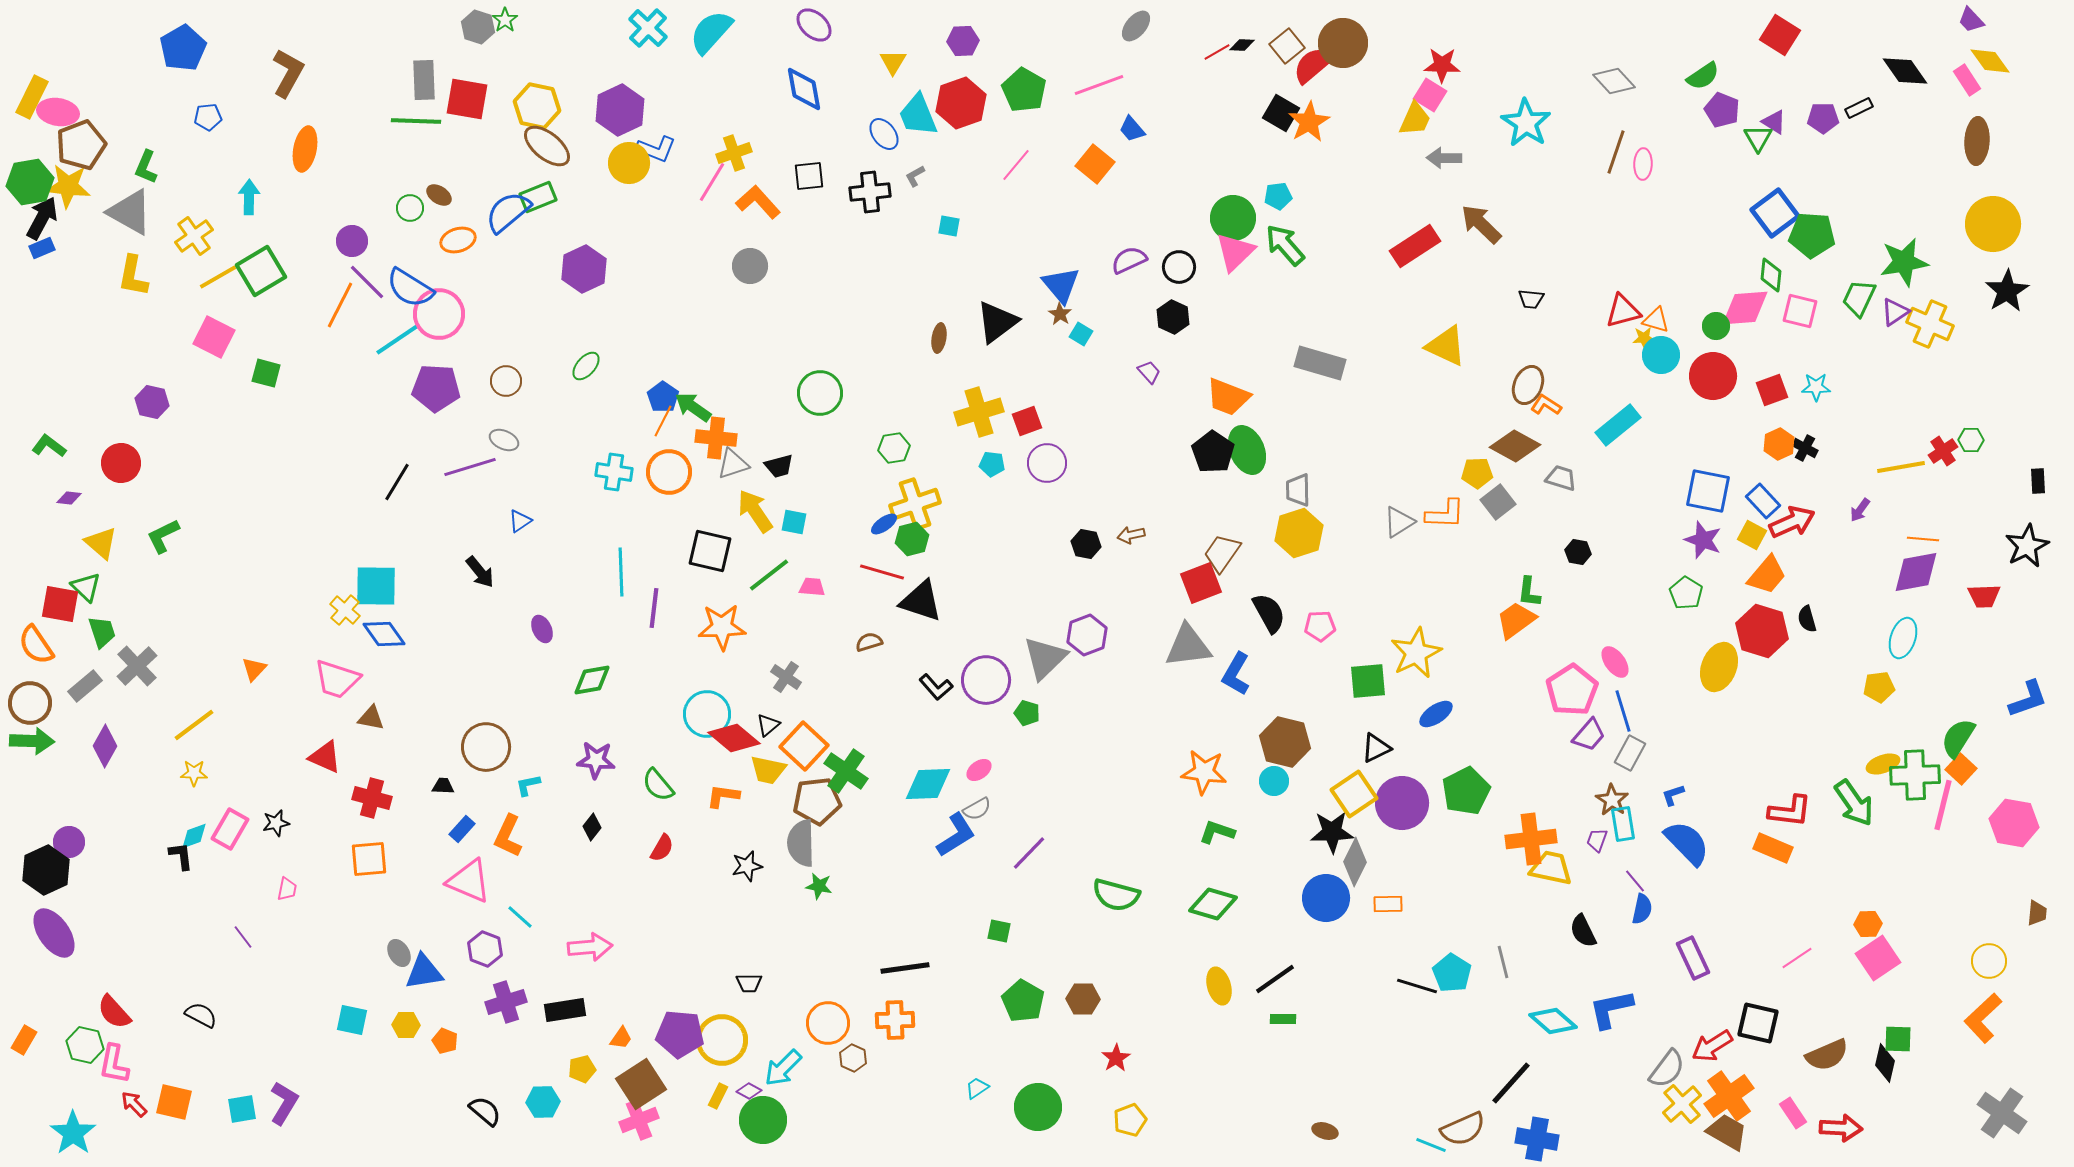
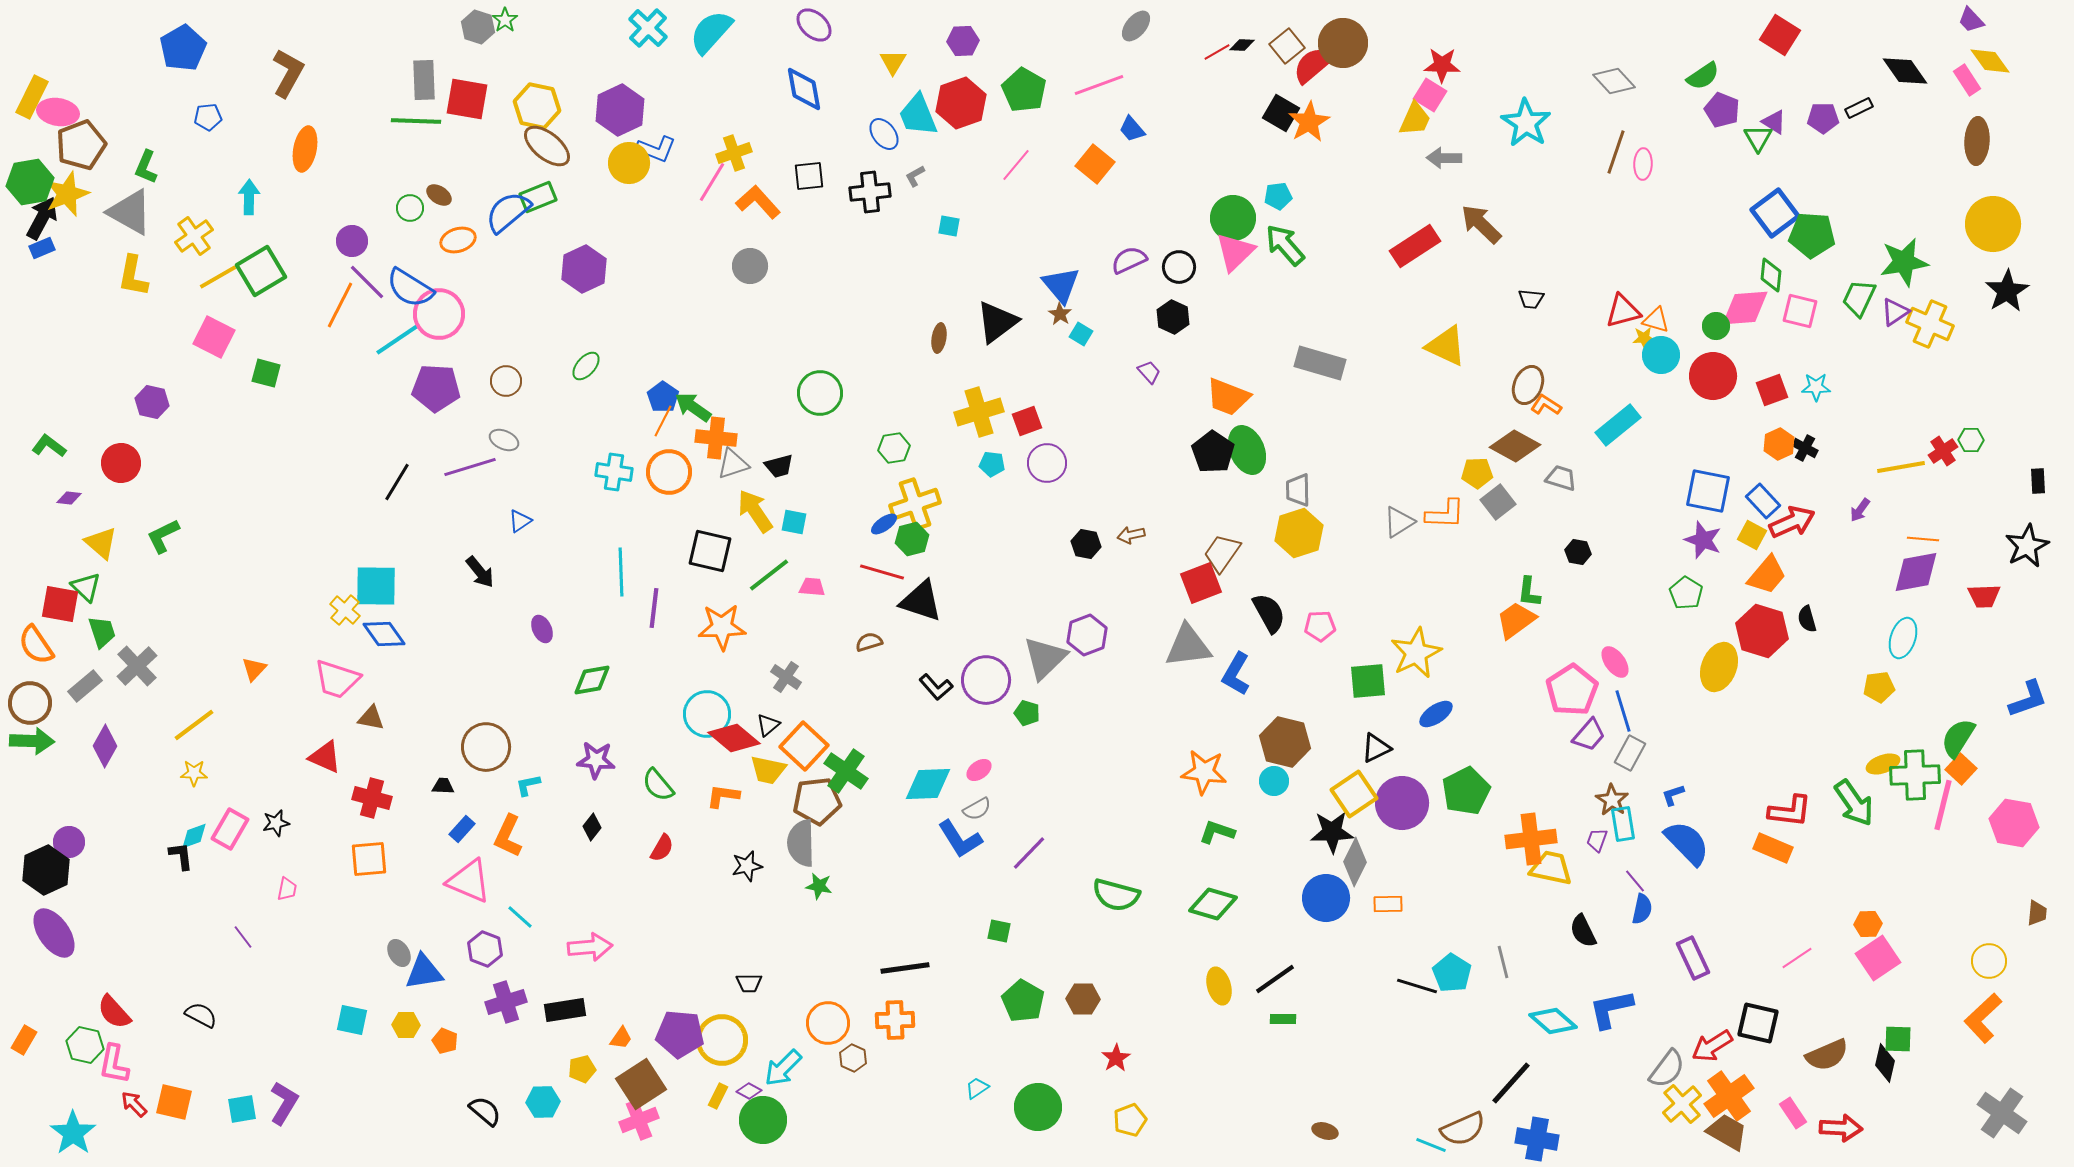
yellow star at (68, 186): moved 1 px left, 8 px down; rotated 27 degrees counterclockwise
blue L-shape at (956, 835): moved 4 px right, 4 px down; rotated 90 degrees clockwise
